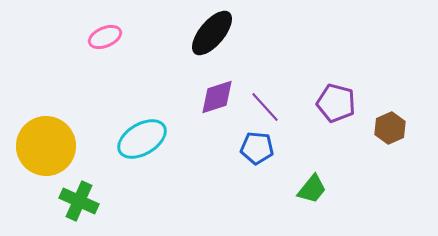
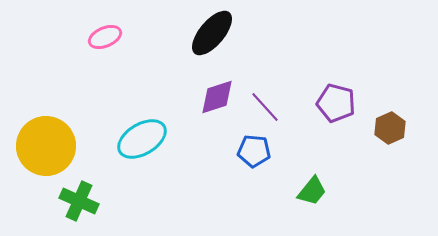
blue pentagon: moved 3 px left, 3 px down
green trapezoid: moved 2 px down
